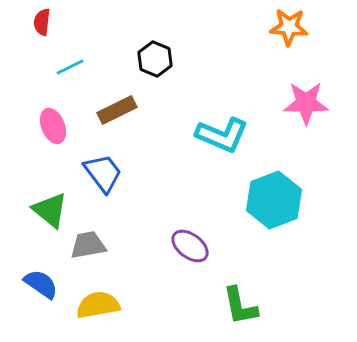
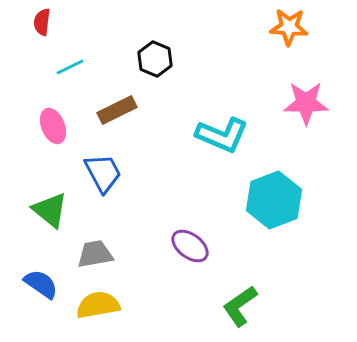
blue trapezoid: rotated 9 degrees clockwise
gray trapezoid: moved 7 px right, 9 px down
green L-shape: rotated 66 degrees clockwise
